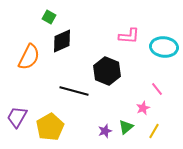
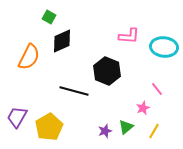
yellow pentagon: moved 1 px left
